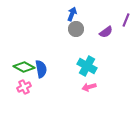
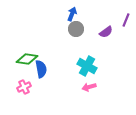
green diamond: moved 3 px right, 8 px up; rotated 20 degrees counterclockwise
